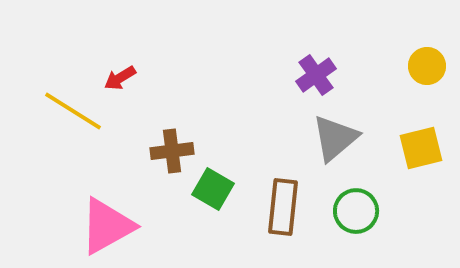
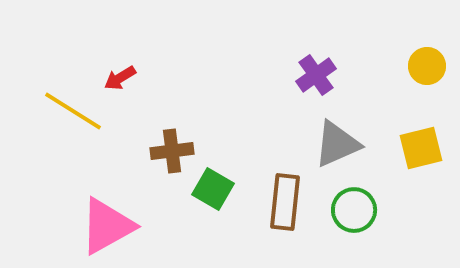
gray triangle: moved 2 px right, 6 px down; rotated 16 degrees clockwise
brown rectangle: moved 2 px right, 5 px up
green circle: moved 2 px left, 1 px up
